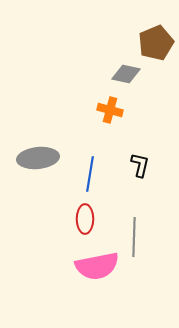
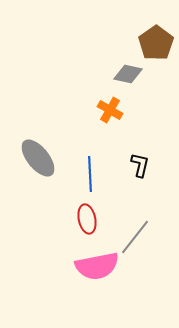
brown pentagon: rotated 12 degrees counterclockwise
gray diamond: moved 2 px right
orange cross: rotated 15 degrees clockwise
gray ellipse: rotated 57 degrees clockwise
blue line: rotated 12 degrees counterclockwise
red ellipse: moved 2 px right; rotated 12 degrees counterclockwise
gray line: moved 1 px right; rotated 36 degrees clockwise
